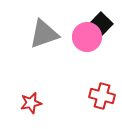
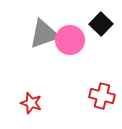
pink circle: moved 17 px left, 3 px down
red star: rotated 30 degrees clockwise
